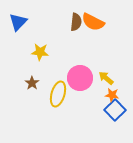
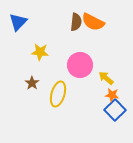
pink circle: moved 13 px up
